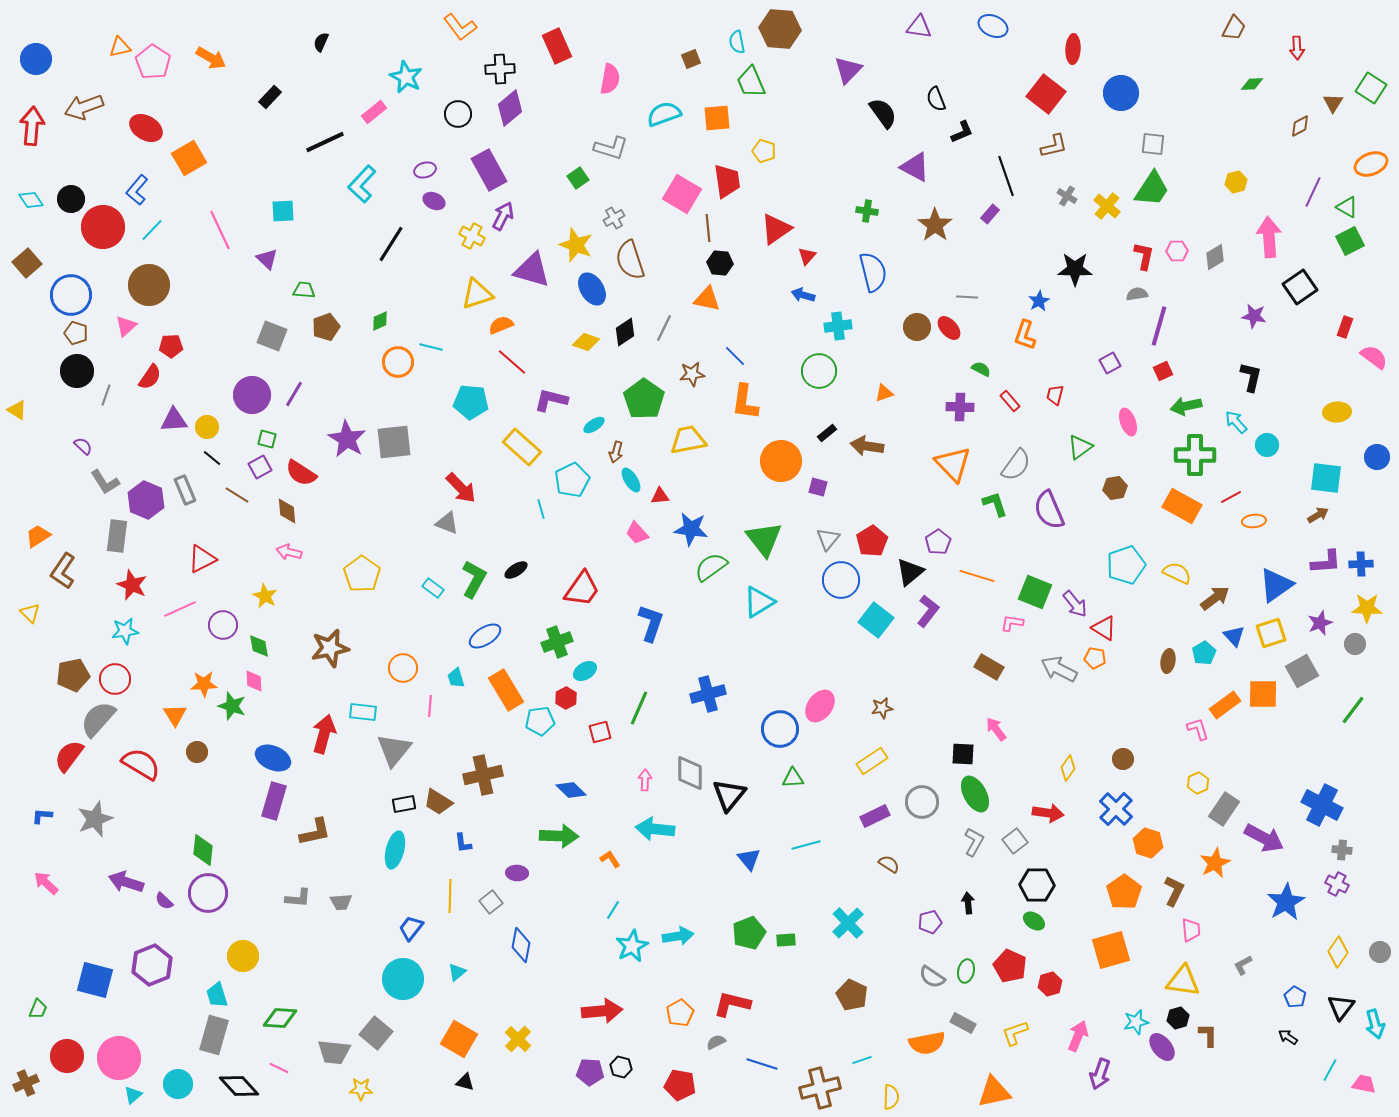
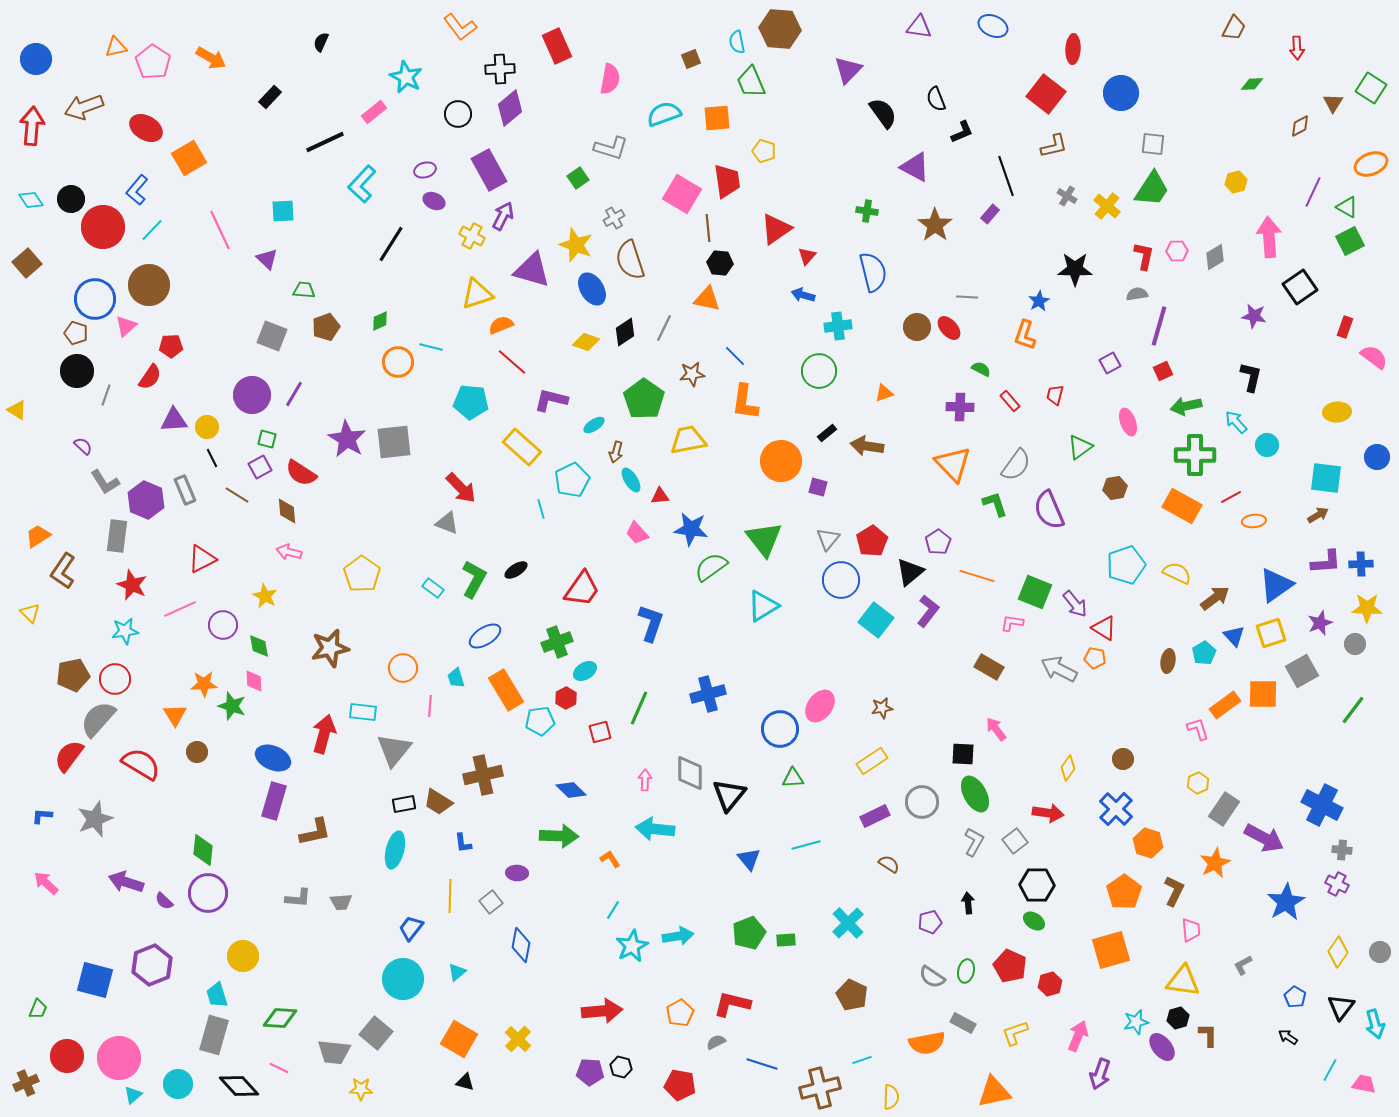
orange triangle at (120, 47): moved 4 px left
blue circle at (71, 295): moved 24 px right, 4 px down
black line at (212, 458): rotated 24 degrees clockwise
cyan triangle at (759, 602): moved 4 px right, 4 px down
